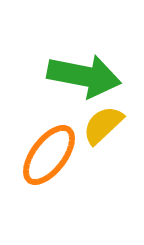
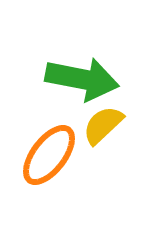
green arrow: moved 2 px left, 3 px down
